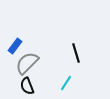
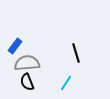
gray semicircle: rotated 40 degrees clockwise
black semicircle: moved 4 px up
